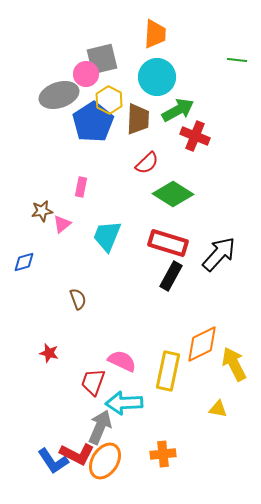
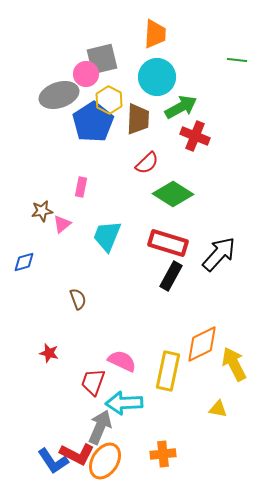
green arrow: moved 3 px right, 3 px up
